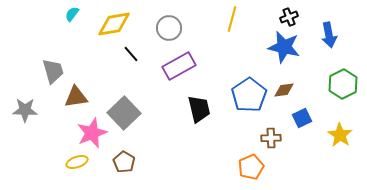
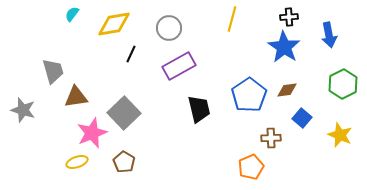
black cross: rotated 18 degrees clockwise
blue star: rotated 20 degrees clockwise
black line: rotated 66 degrees clockwise
brown diamond: moved 3 px right
gray star: moved 2 px left; rotated 15 degrees clockwise
blue square: rotated 24 degrees counterclockwise
yellow star: rotated 10 degrees counterclockwise
